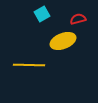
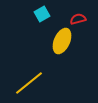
yellow ellipse: moved 1 px left; rotated 45 degrees counterclockwise
yellow line: moved 18 px down; rotated 40 degrees counterclockwise
